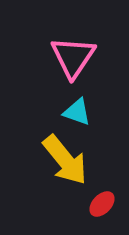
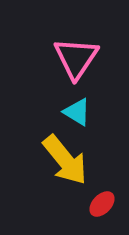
pink triangle: moved 3 px right, 1 px down
cyan triangle: rotated 12 degrees clockwise
